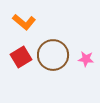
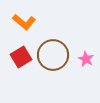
pink star: rotated 21 degrees clockwise
